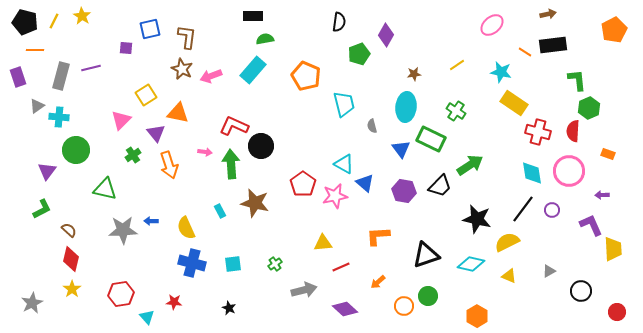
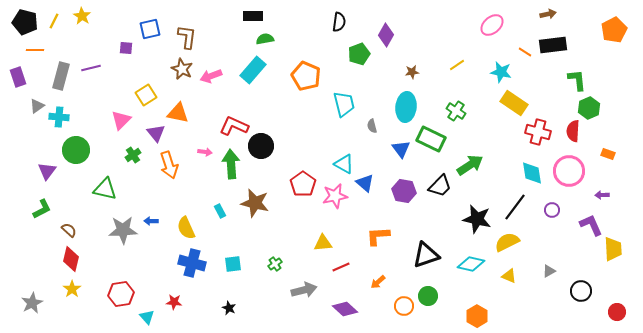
brown star at (414, 74): moved 2 px left, 2 px up
black line at (523, 209): moved 8 px left, 2 px up
